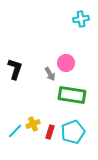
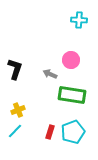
cyan cross: moved 2 px left, 1 px down; rotated 14 degrees clockwise
pink circle: moved 5 px right, 3 px up
gray arrow: rotated 144 degrees clockwise
yellow cross: moved 15 px left, 14 px up
